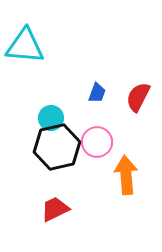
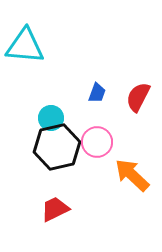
orange arrow: moved 6 px right; rotated 42 degrees counterclockwise
